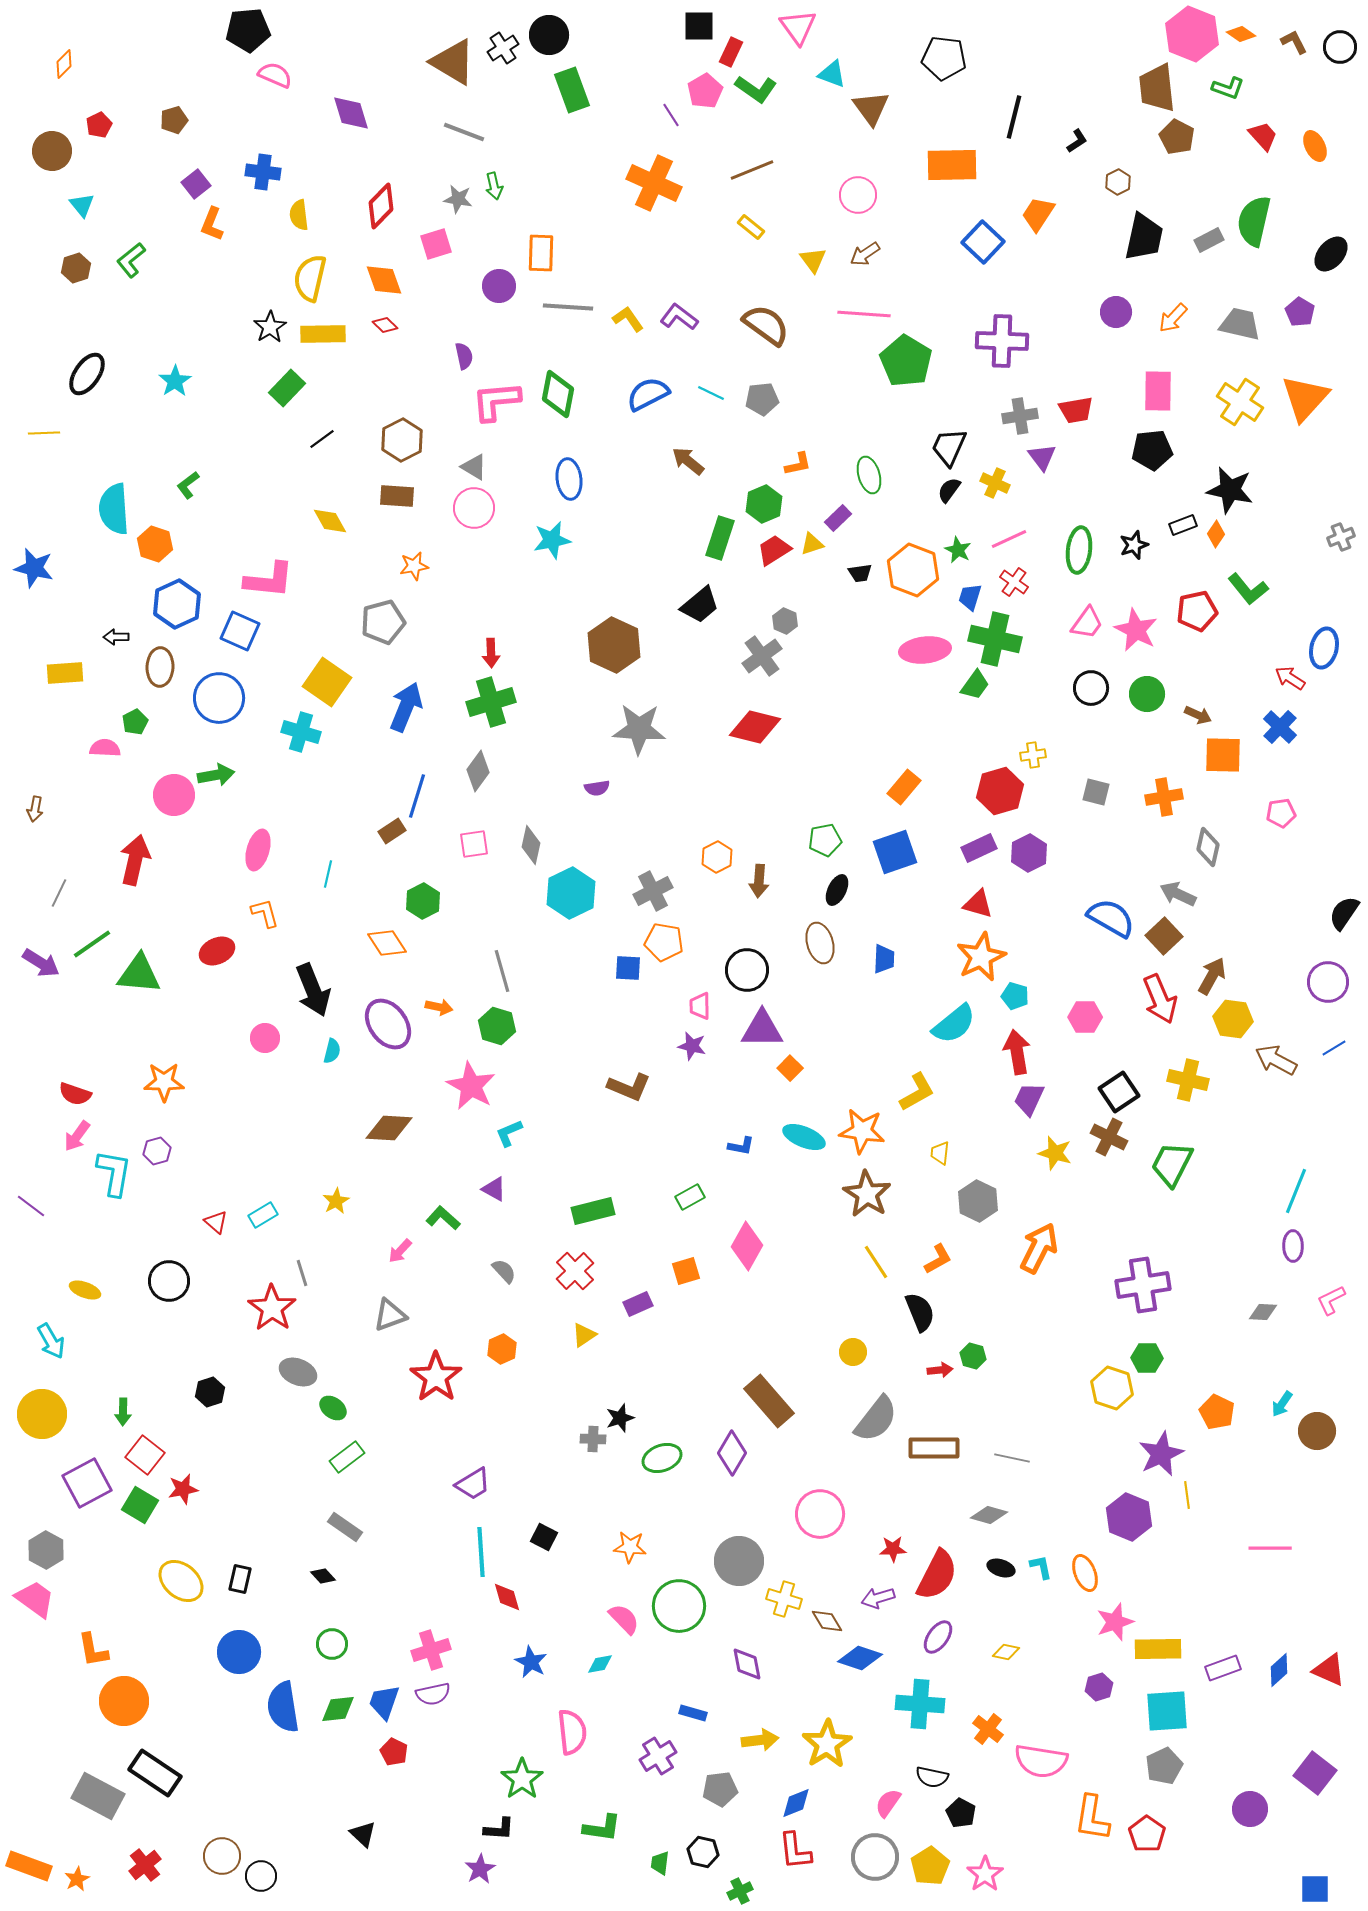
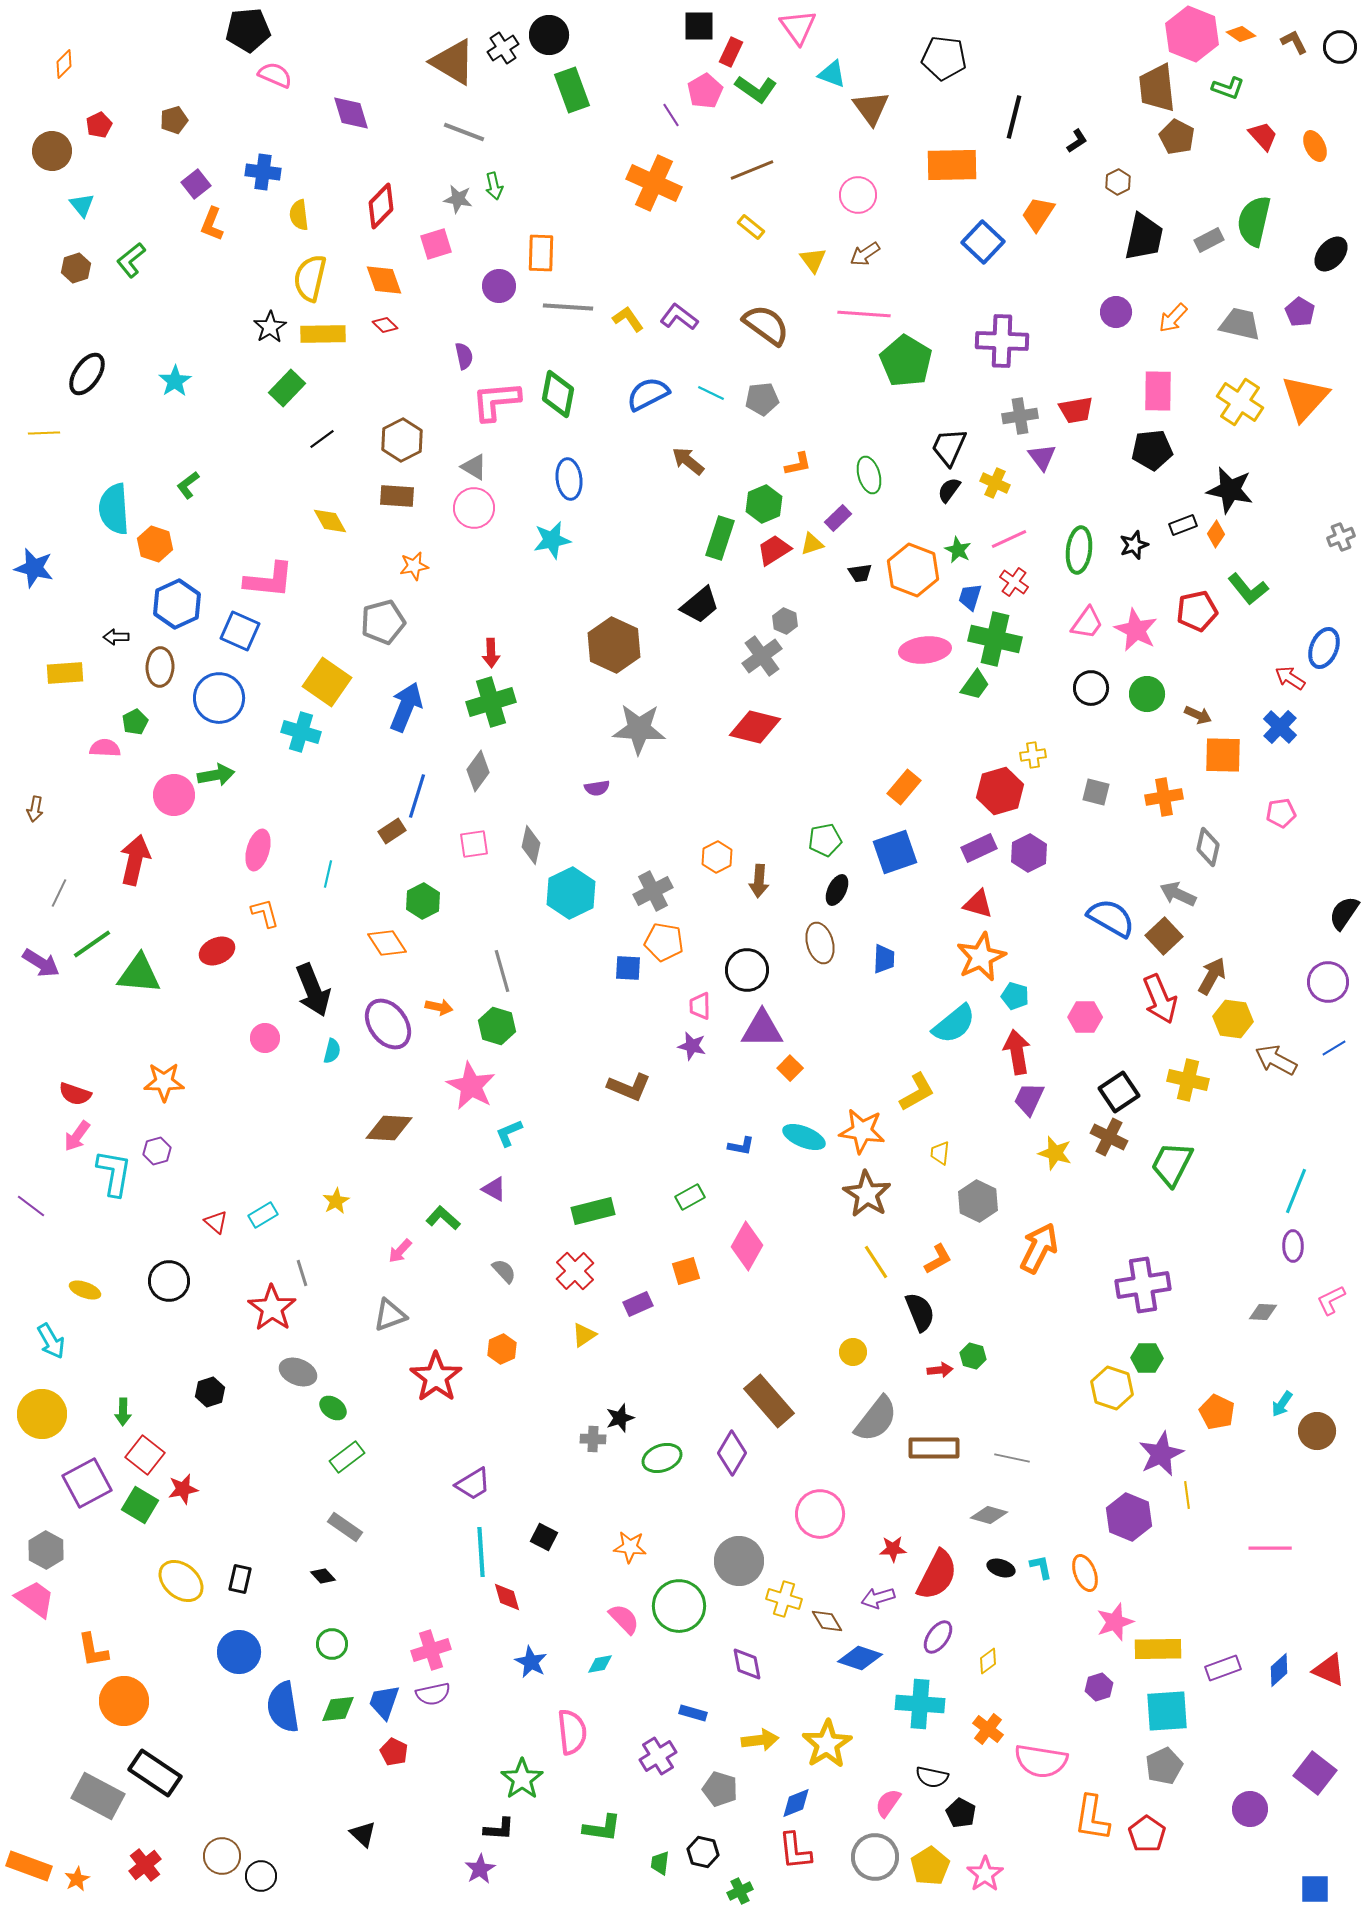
blue ellipse at (1324, 648): rotated 9 degrees clockwise
yellow diamond at (1006, 1652): moved 18 px left, 9 px down; rotated 48 degrees counterclockwise
gray pentagon at (720, 1789): rotated 24 degrees clockwise
